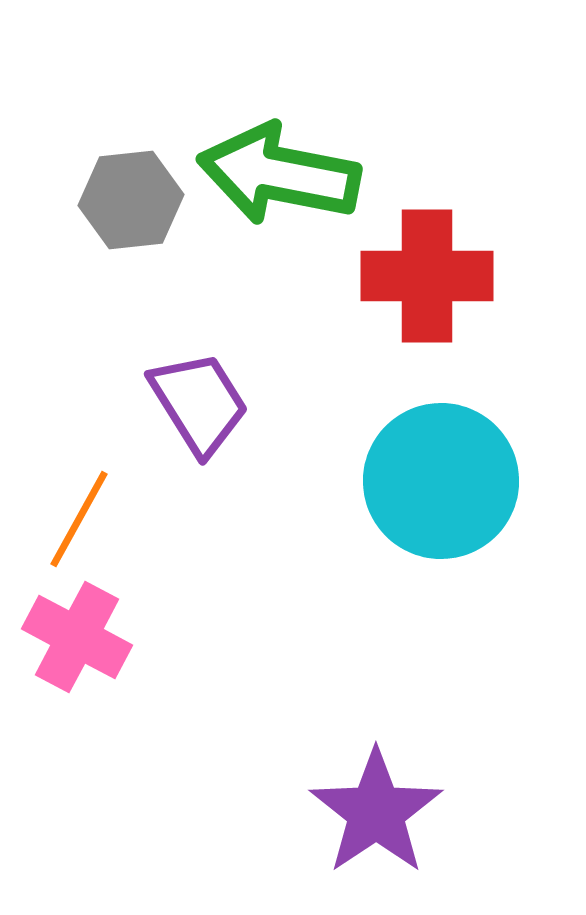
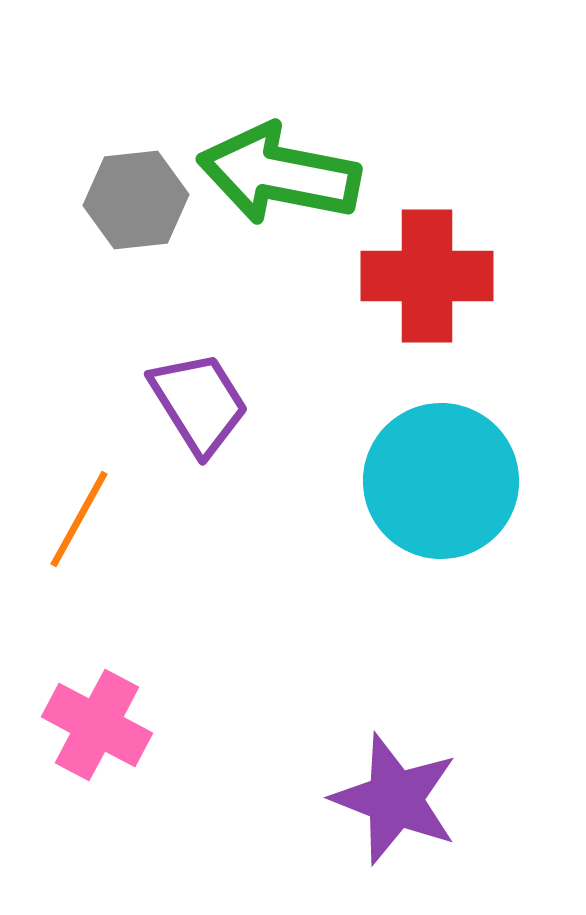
gray hexagon: moved 5 px right
pink cross: moved 20 px right, 88 px down
purple star: moved 19 px right, 13 px up; rotated 17 degrees counterclockwise
